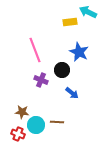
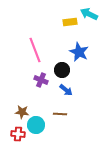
cyan arrow: moved 1 px right, 2 px down
blue arrow: moved 6 px left, 3 px up
brown line: moved 3 px right, 8 px up
red cross: rotated 16 degrees counterclockwise
